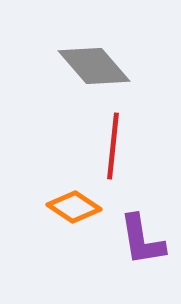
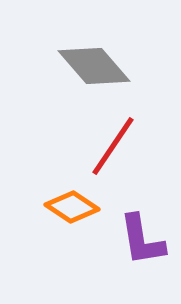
red line: rotated 28 degrees clockwise
orange diamond: moved 2 px left
